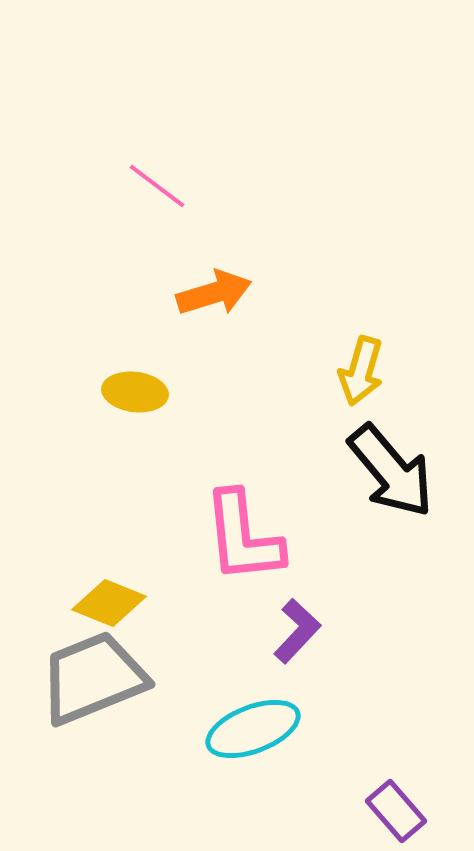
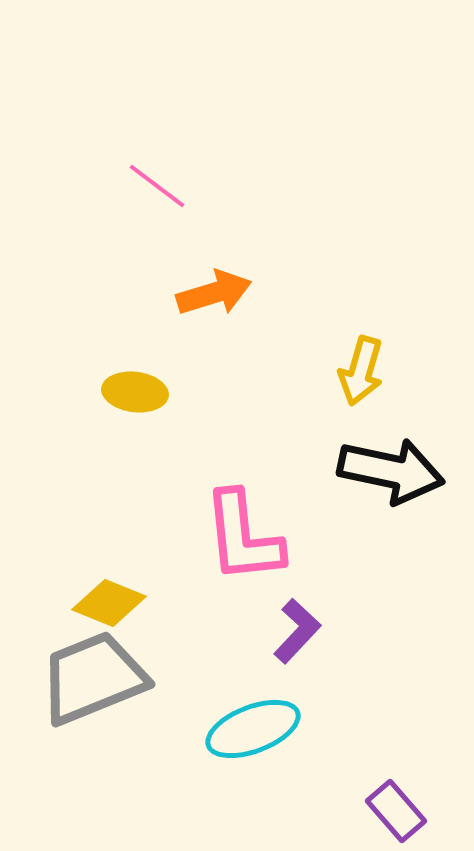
black arrow: rotated 38 degrees counterclockwise
